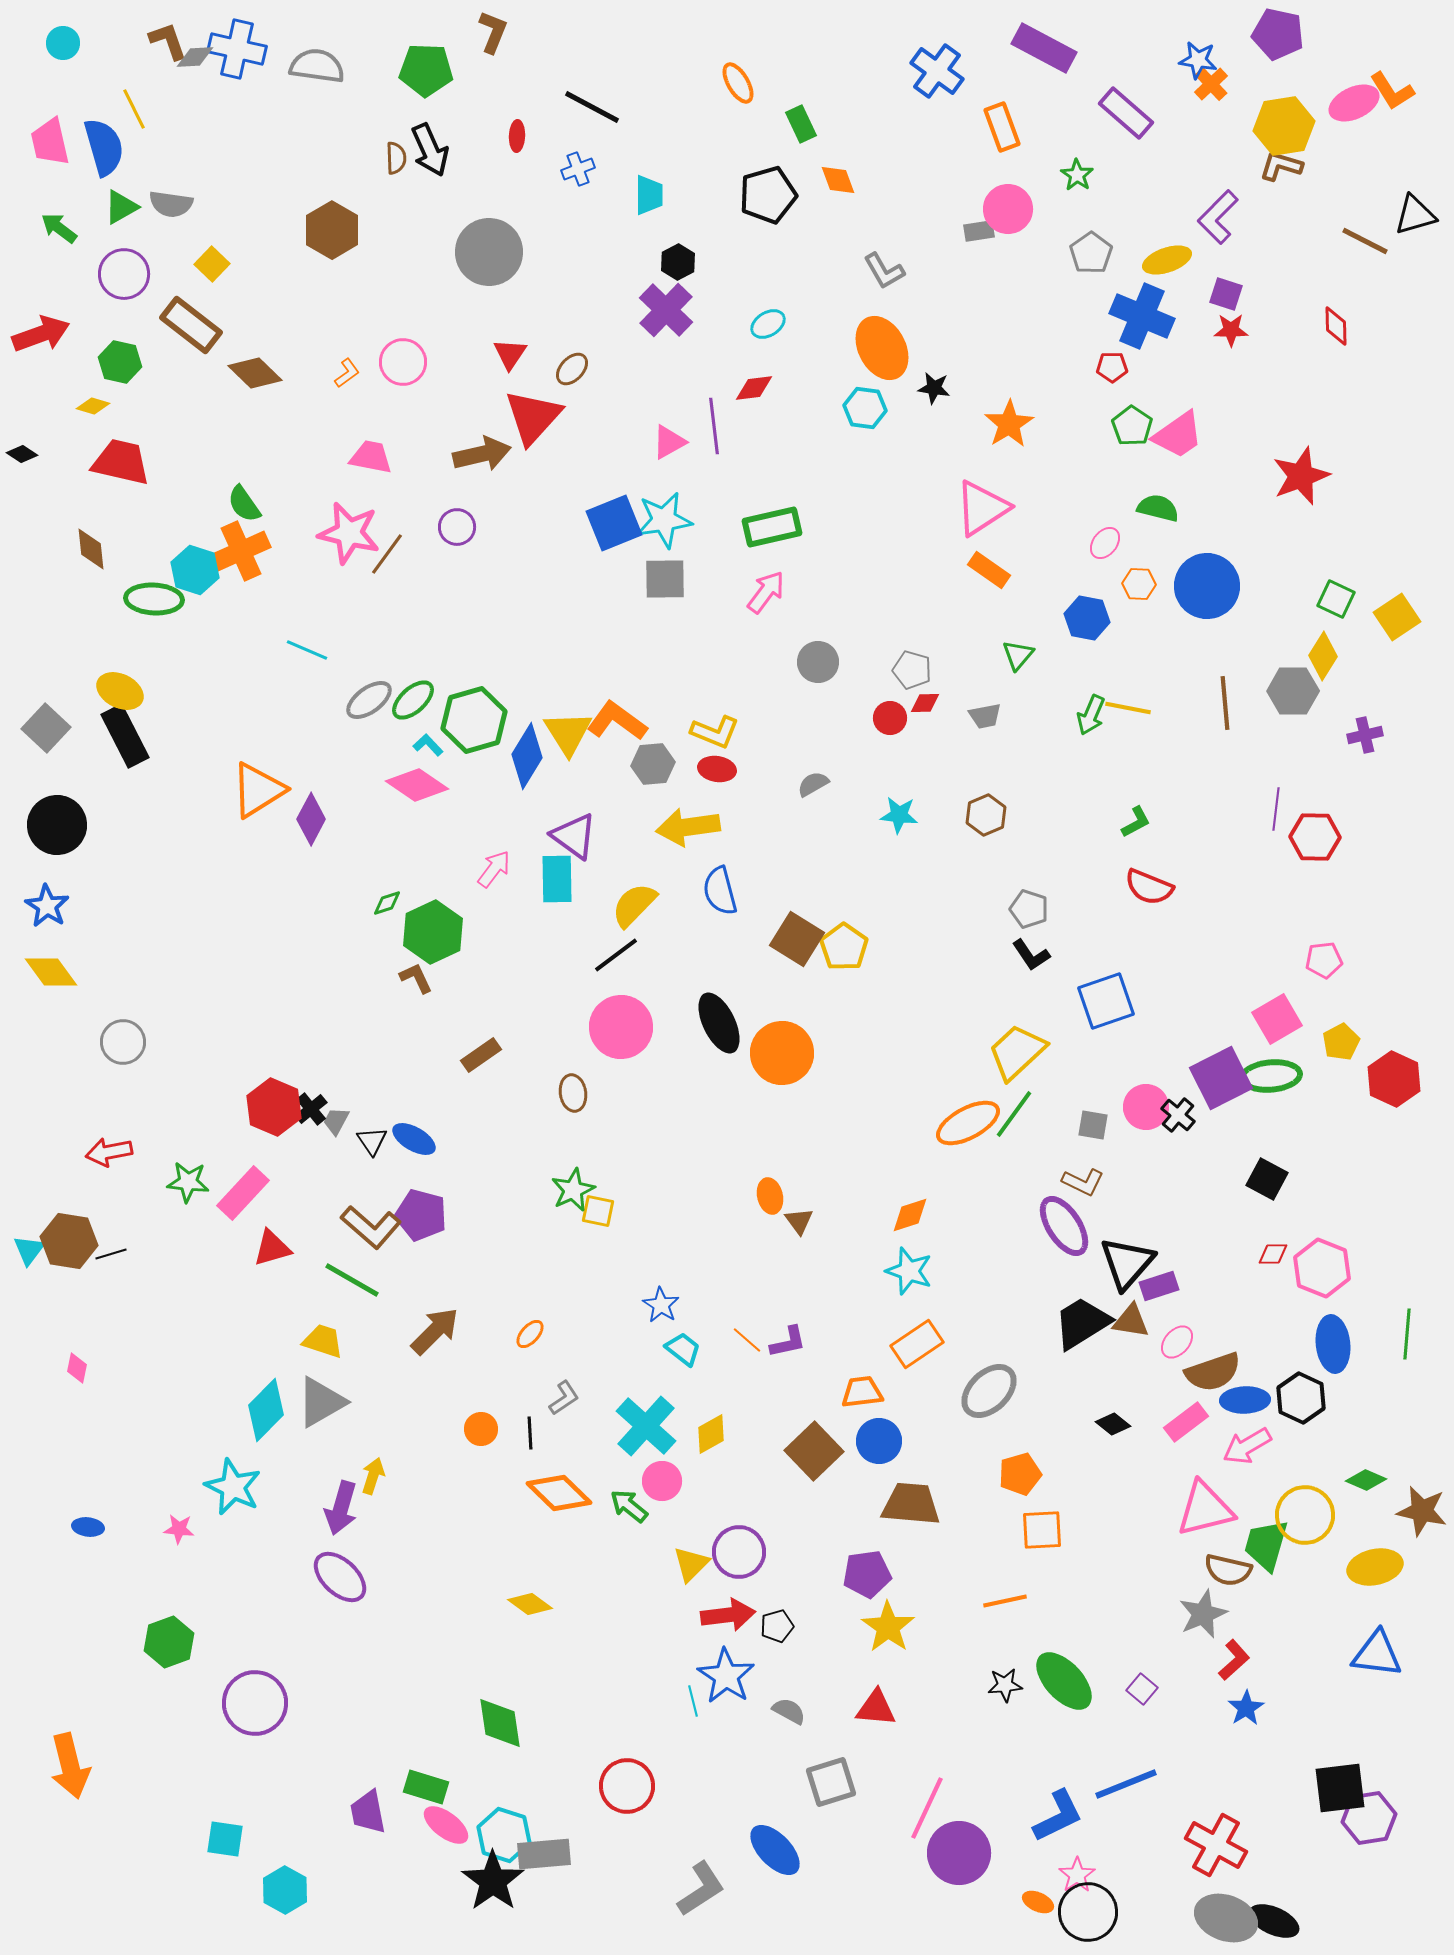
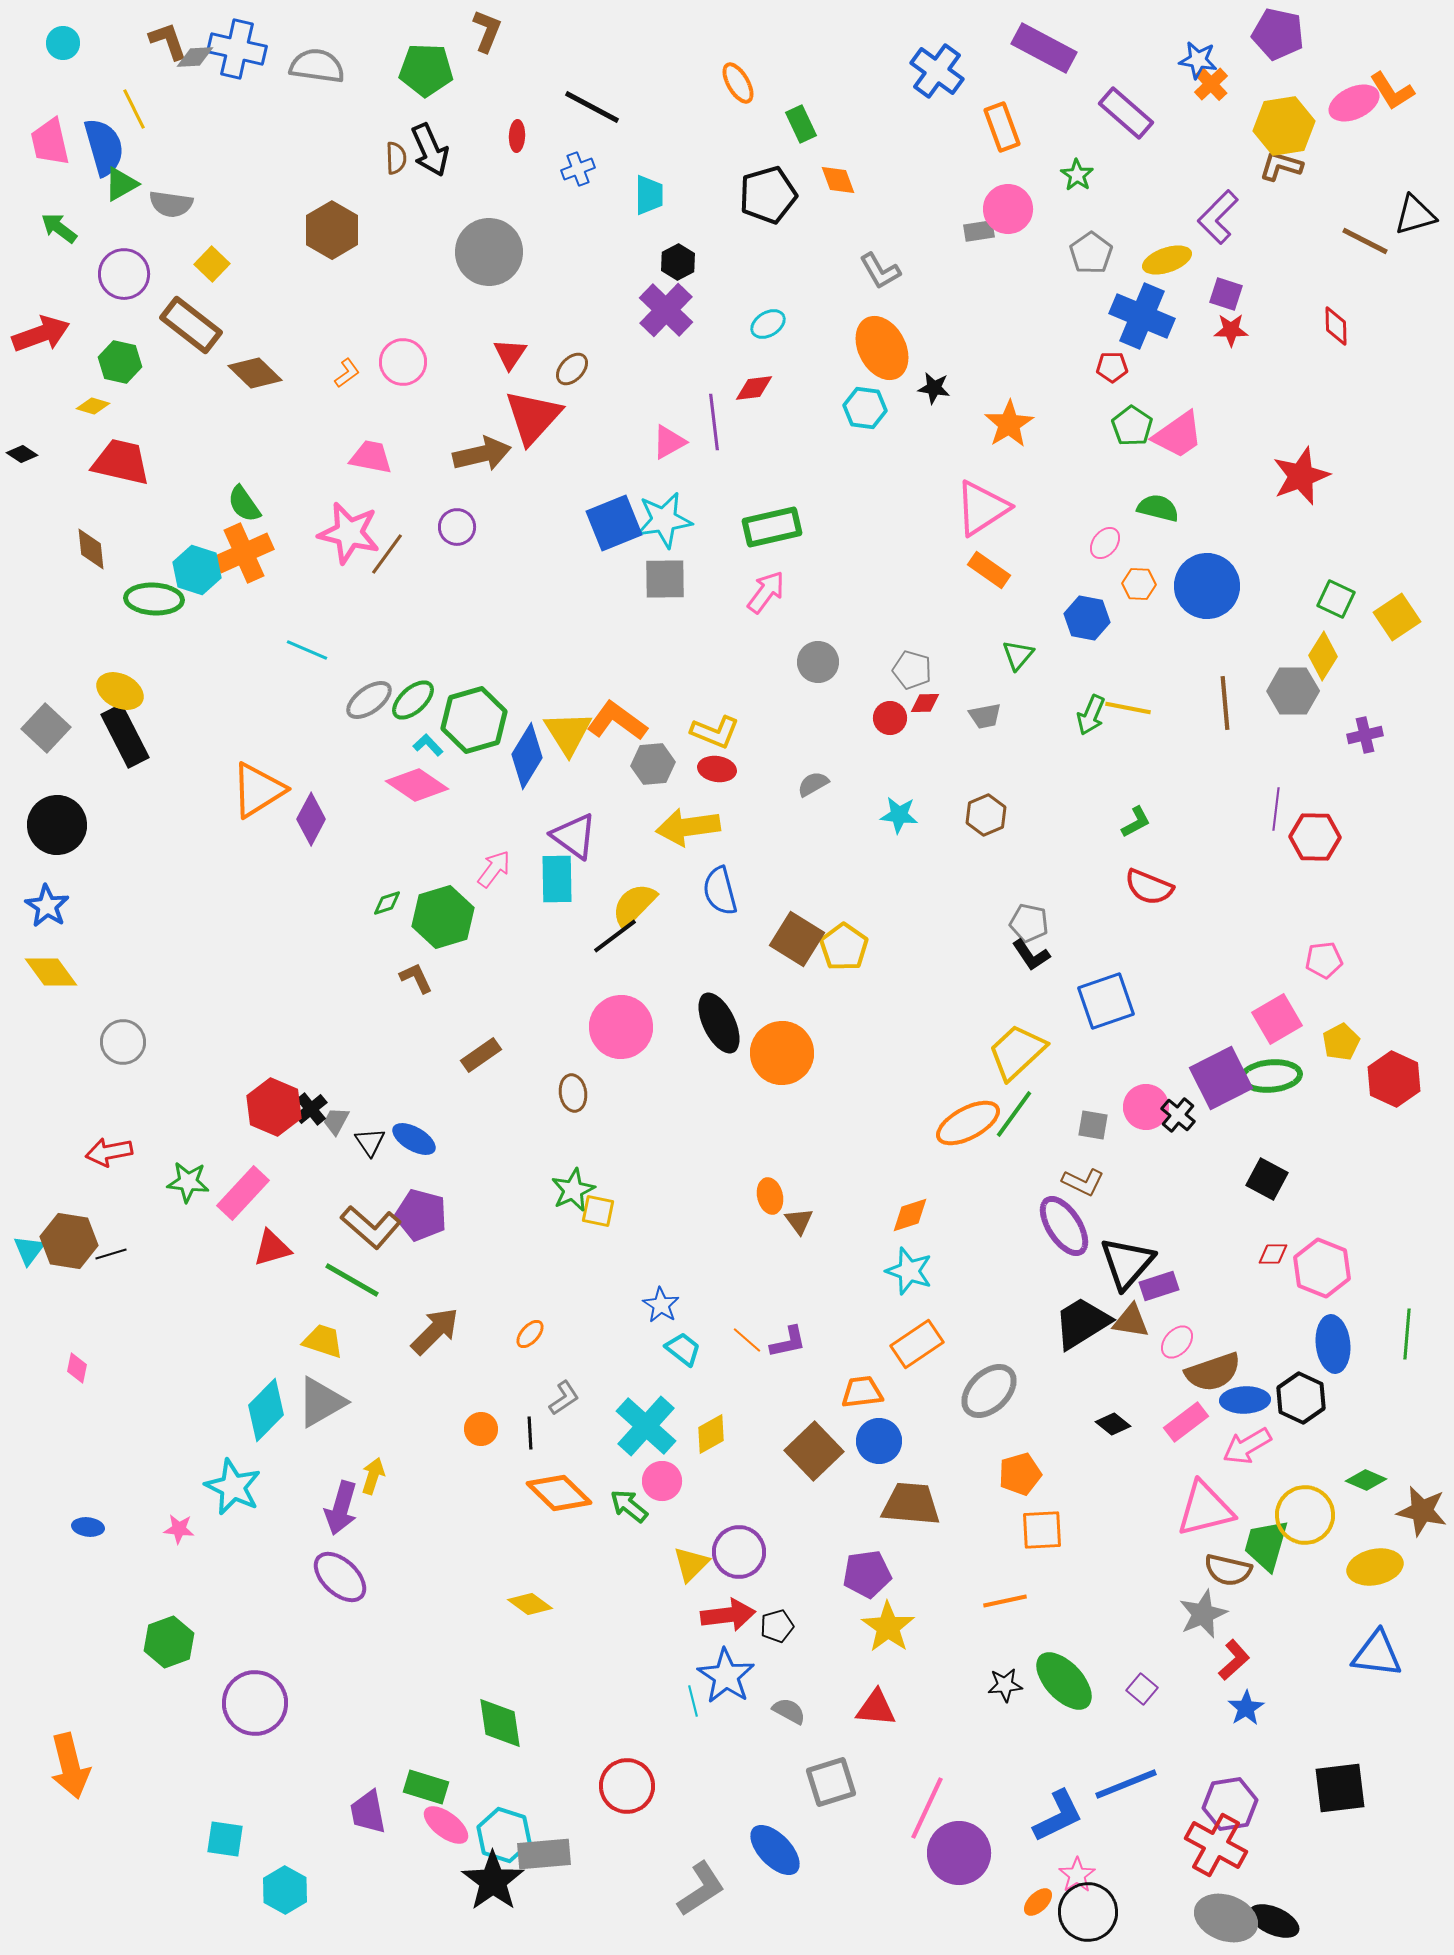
brown L-shape at (493, 32): moved 6 px left, 1 px up
green triangle at (121, 207): moved 23 px up
gray L-shape at (884, 271): moved 4 px left
purple line at (714, 426): moved 4 px up
orange cross at (241, 551): moved 3 px right, 2 px down
cyan hexagon at (195, 570): moved 2 px right
gray pentagon at (1029, 909): moved 14 px down; rotated 6 degrees counterclockwise
green hexagon at (433, 932): moved 10 px right, 15 px up; rotated 8 degrees clockwise
black line at (616, 955): moved 1 px left, 19 px up
black triangle at (372, 1141): moved 2 px left, 1 px down
purple hexagon at (1369, 1818): moved 139 px left, 14 px up
orange ellipse at (1038, 1902): rotated 68 degrees counterclockwise
